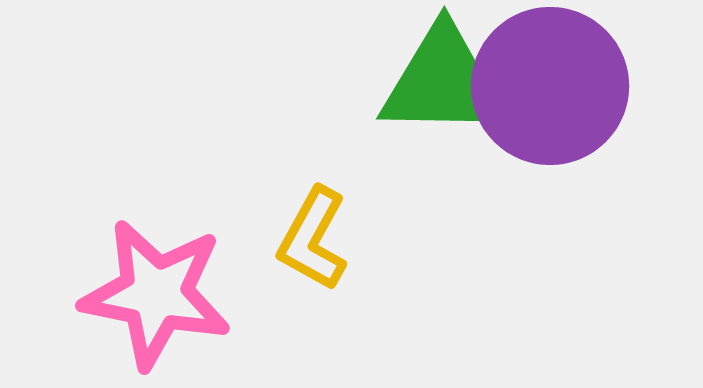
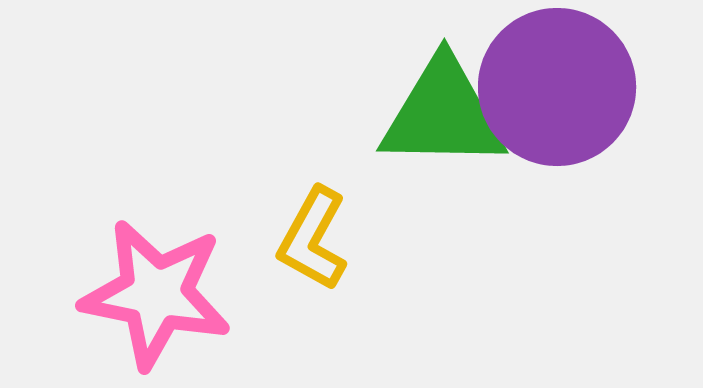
green triangle: moved 32 px down
purple circle: moved 7 px right, 1 px down
